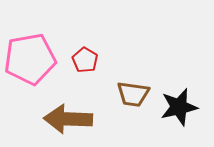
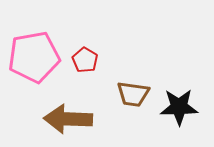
pink pentagon: moved 4 px right, 2 px up
black star: rotated 12 degrees clockwise
